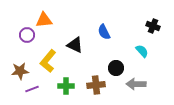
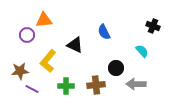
purple line: rotated 48 degrees clockwise
